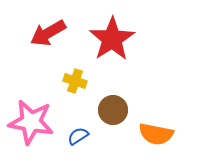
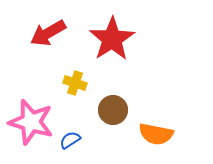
yellow cross: moved 2 px down
pink star: rotated 6 degrees clockwise
blue semicircle: moved 8 px left, 4 px down
